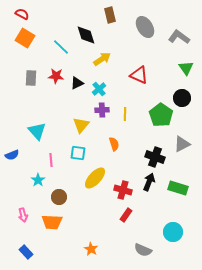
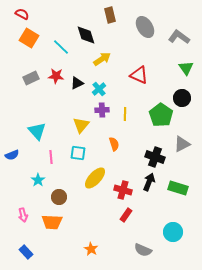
orange square: moved 4 px right
gray rectangle: rotated 63 degrees clockwise
pink line: moved 3 px up
